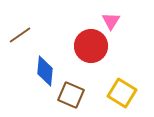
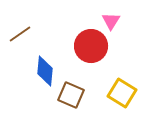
brown line: moved 1 px up
